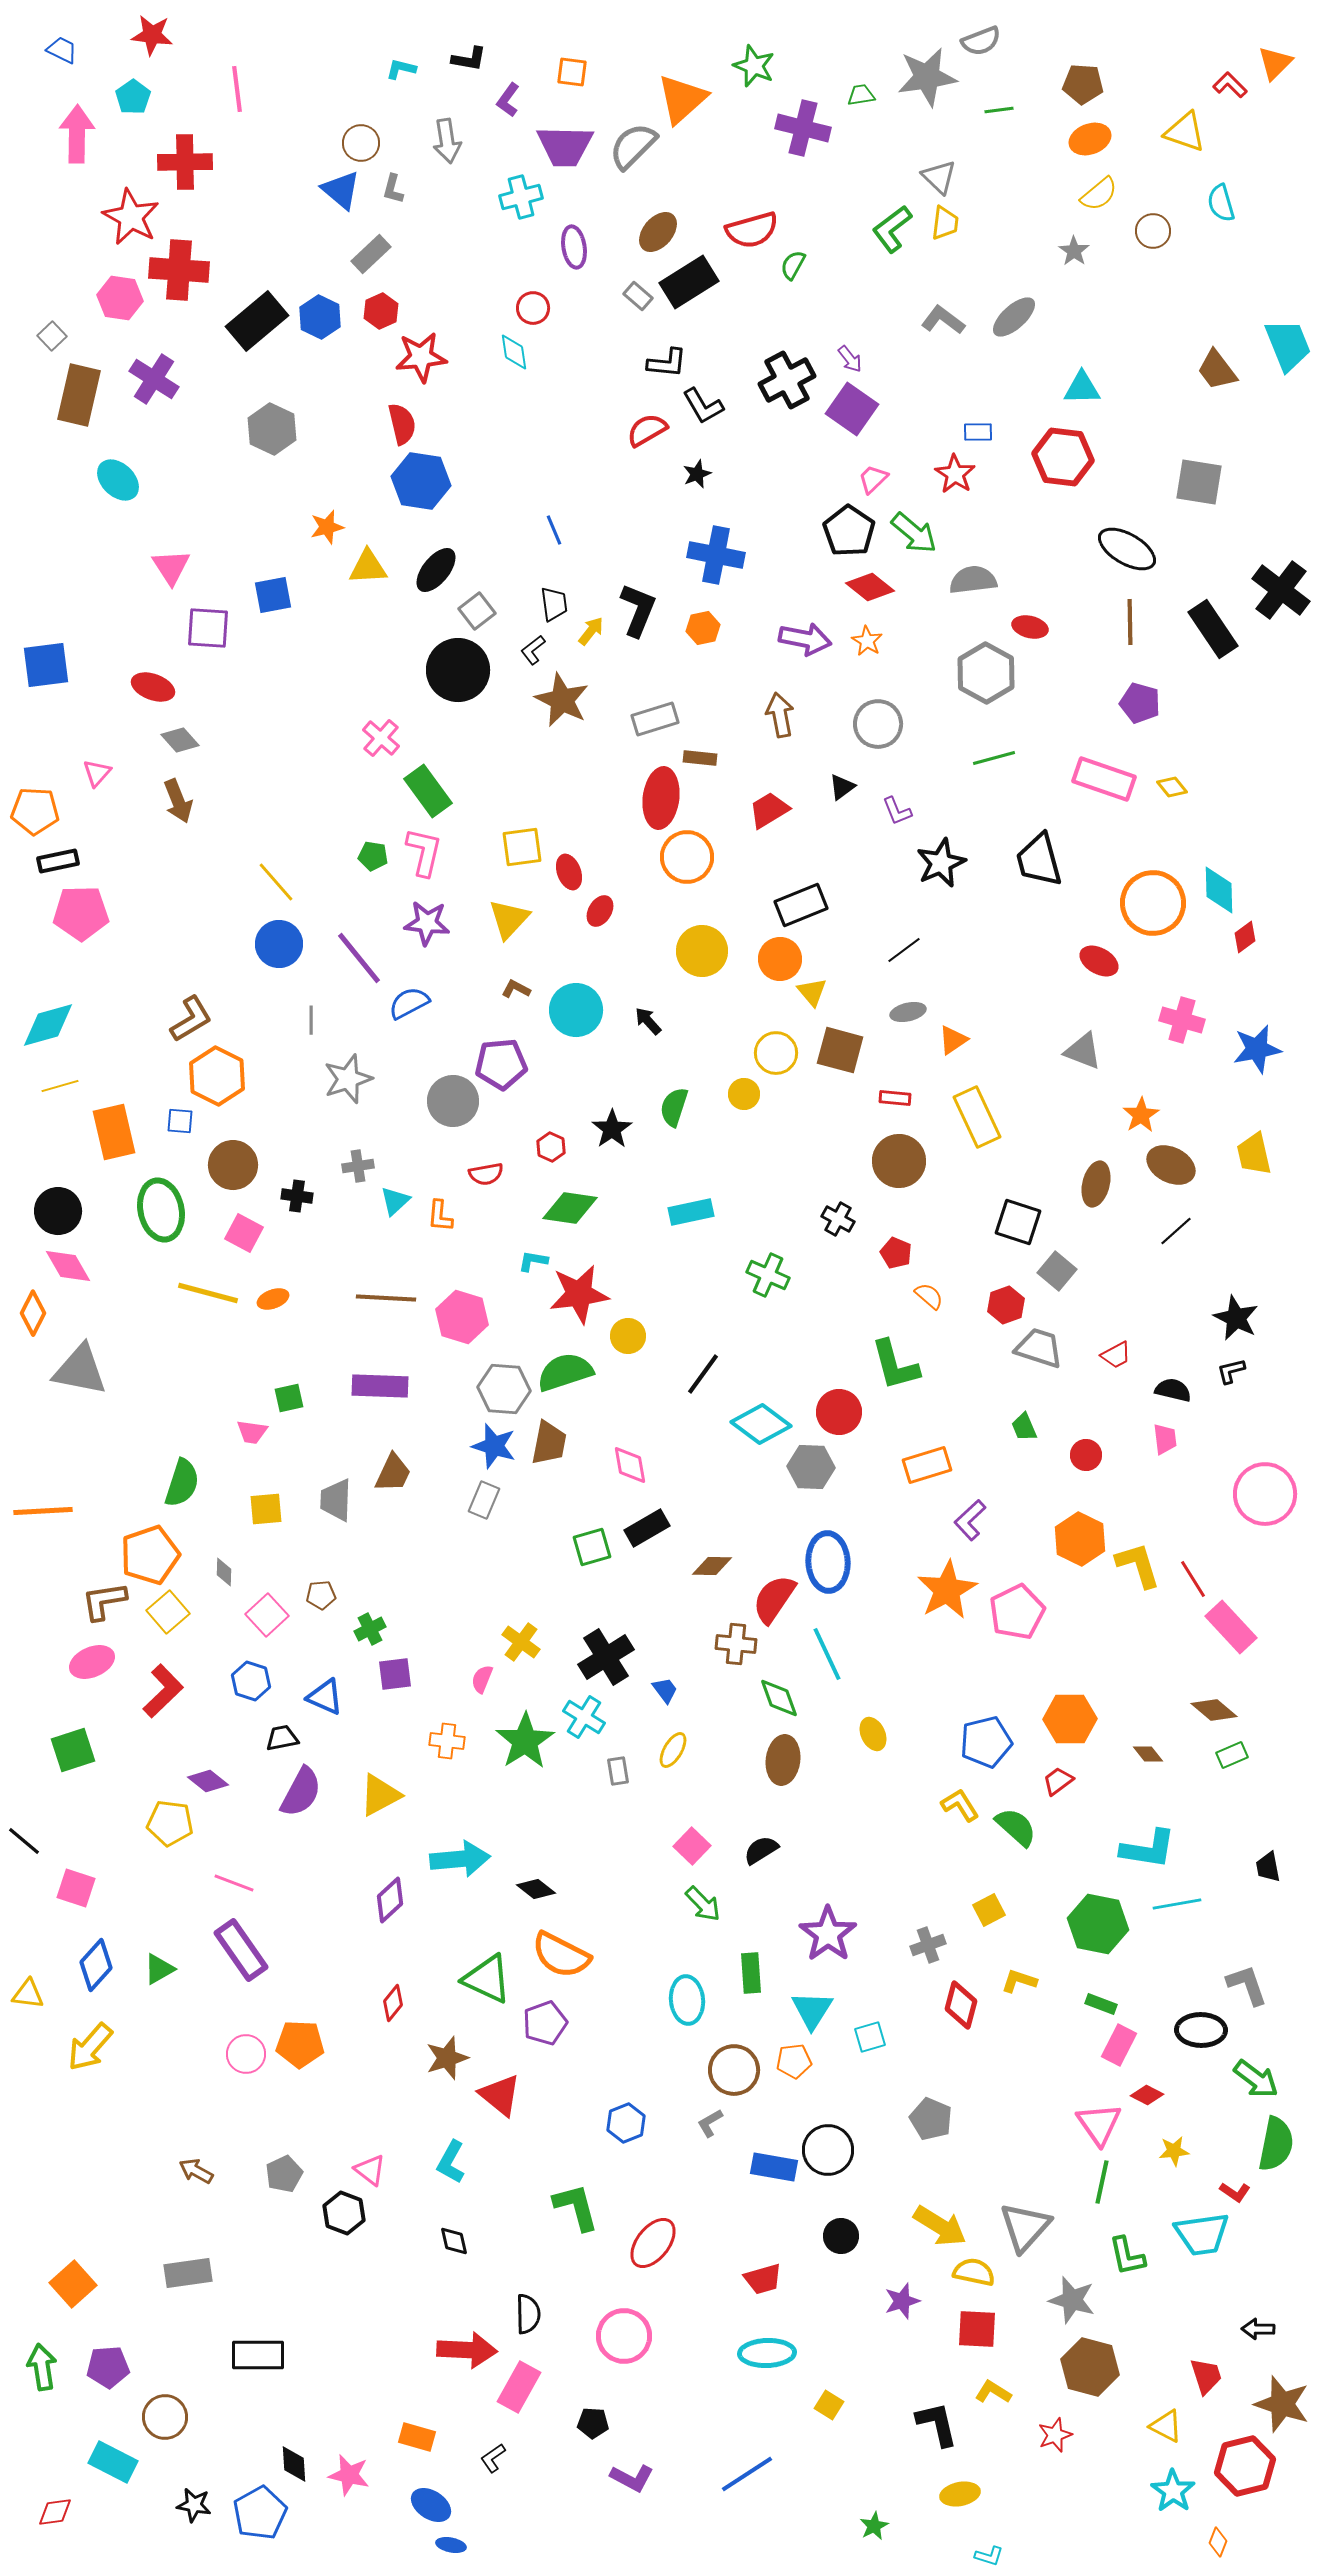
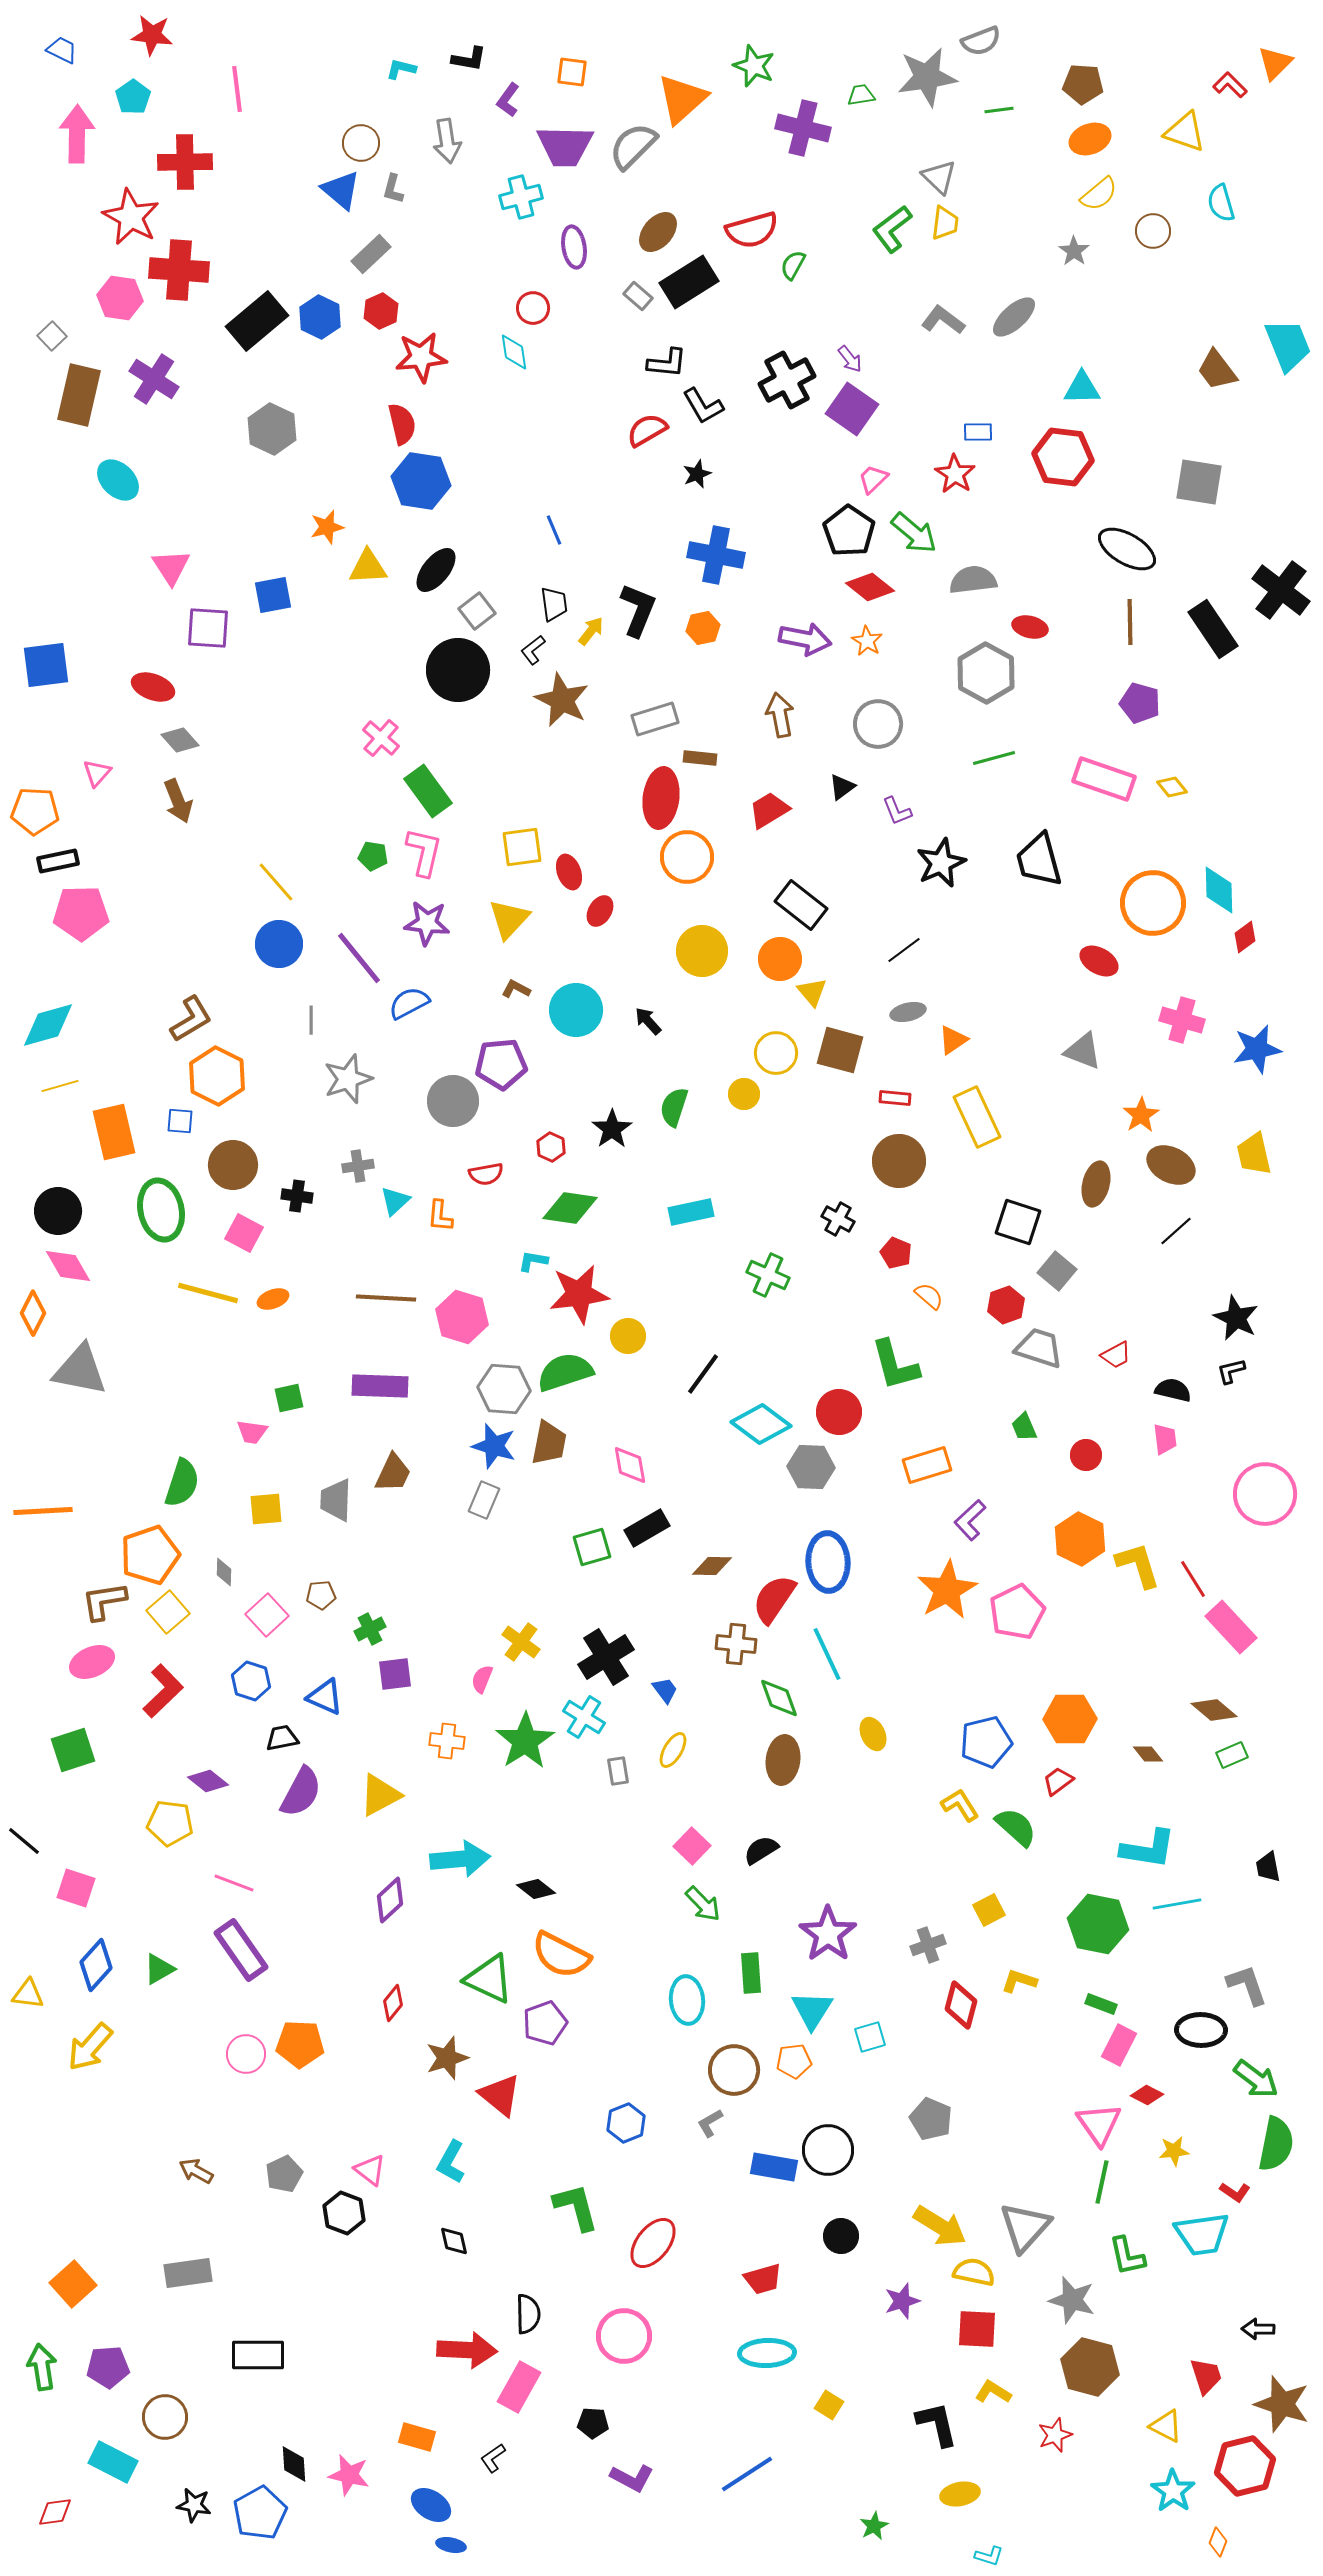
black rectangle at (801, 905): rotated 60 degrees clockwise
green triangle at (487, 1979): moved 2 px right
